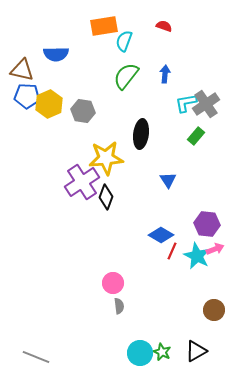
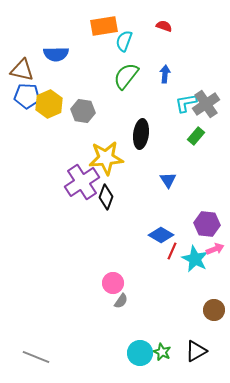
cyan star: moved 2 px left, 3 px down
gray semicircle: moved 2 px right, 5 px up; rotated 42 degrees clockwise
